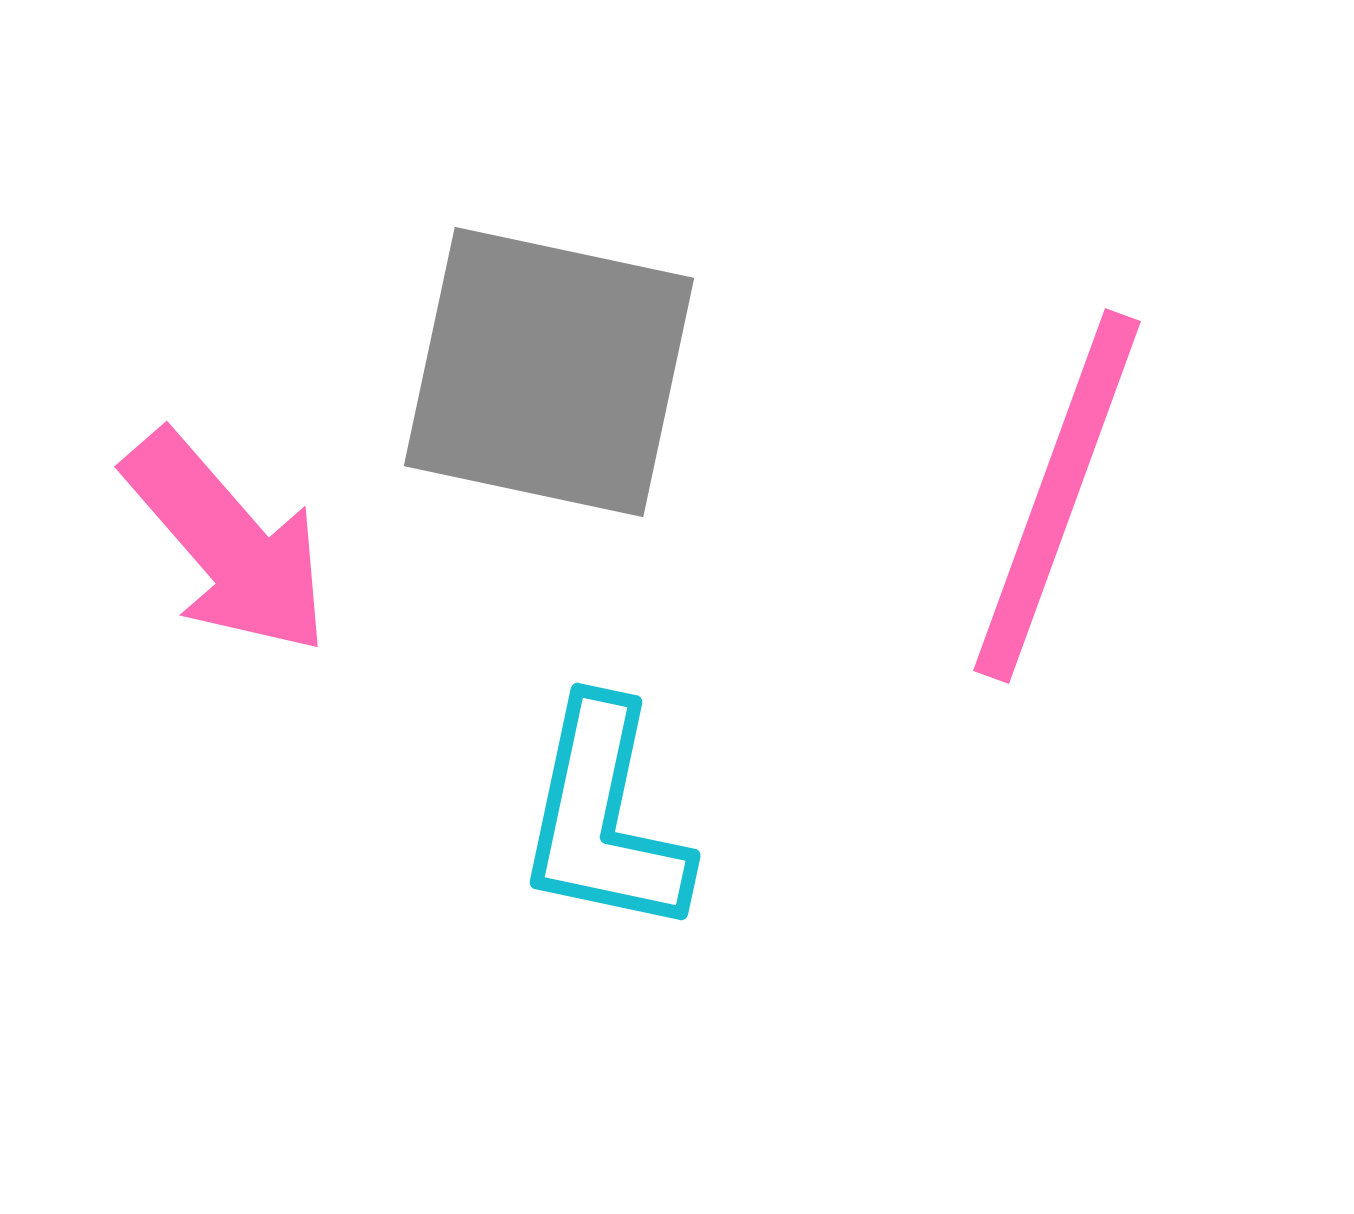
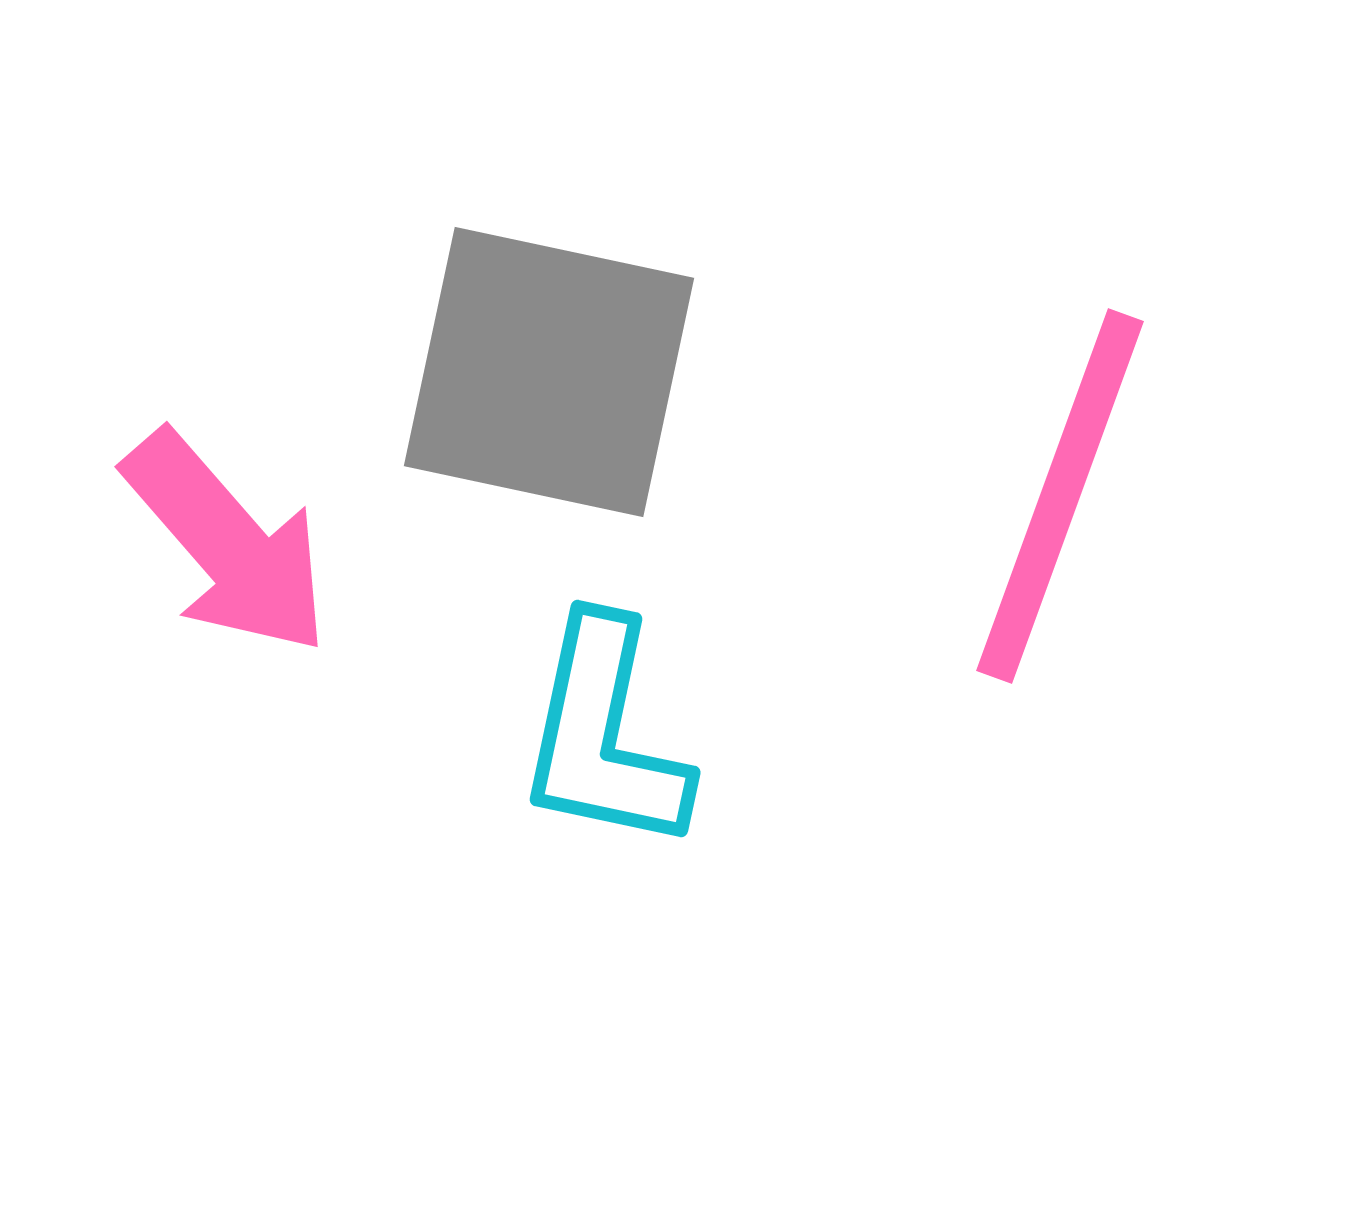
pink line: moved 3 px right
cyan L-shape: moved 83 px up
